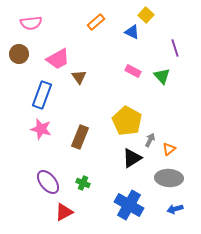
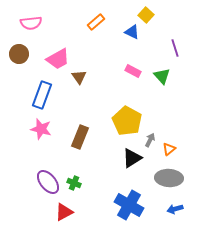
green cross: moved 9 px left
